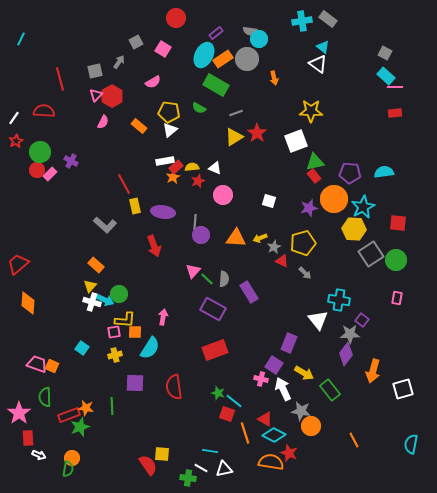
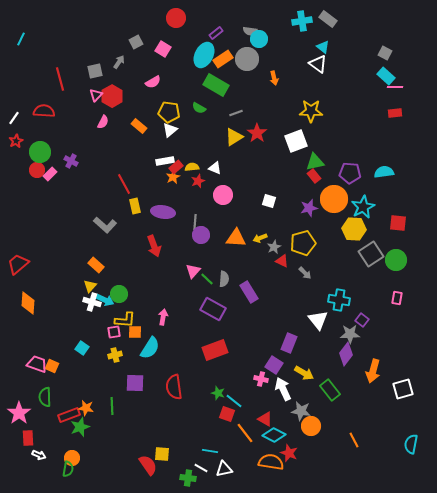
orange line at (245, 433): rotated 20 degrees counterclockwise
